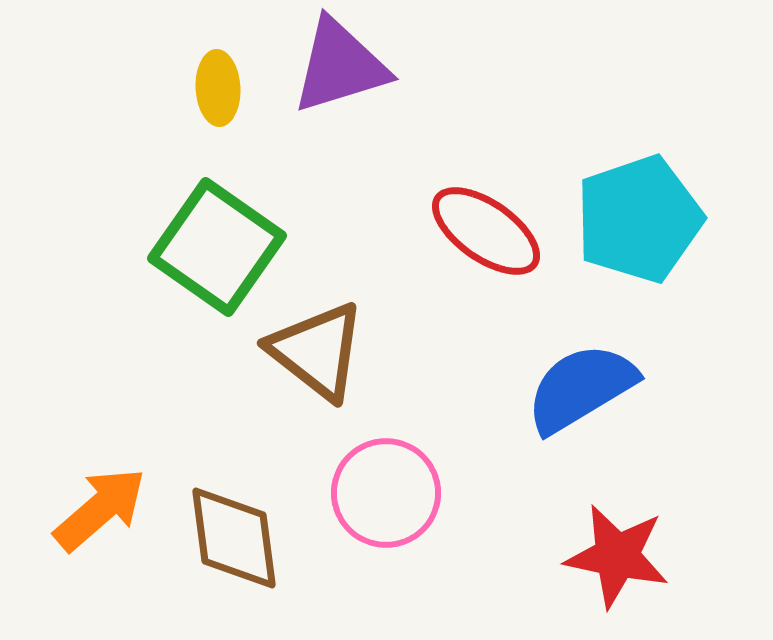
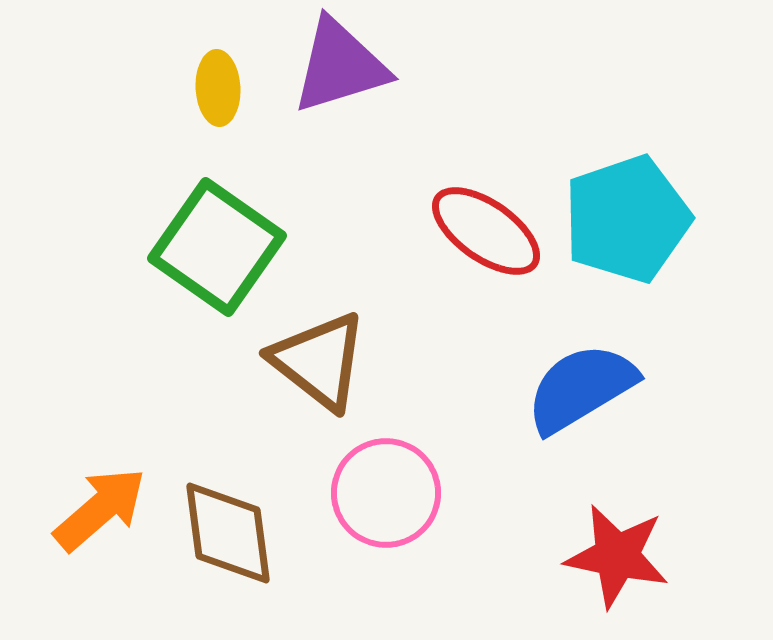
cyan pentagon: moved 12 px left
brown triangle: moved 2 px right, 10 px down
brown diamond: moved 6 px left, 5 px up
